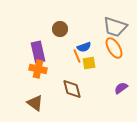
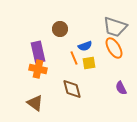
blue semicircle: moved 1 px right, 1 px up
orange line: moved 3 px left, 2 px down
purple semicircle: rotated 80 degrees counterclockwise
